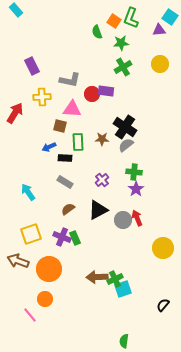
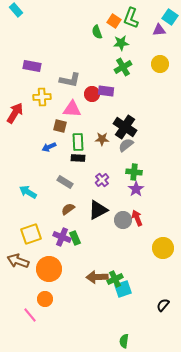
purple rectangle at (32, 66): rotated 54 degrees counterclockwise
black rectangle at (65, 158): moved 13 px right
cyan arrow at (28, 192): rotated 24 degrees counterclockwise
